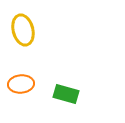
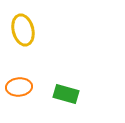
orange ellipse: moved 2 px left, 3 px down
